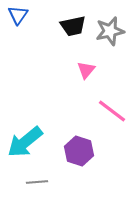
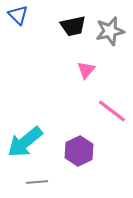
blue triangle: rotated 20 degrees counterclockwise
purple hexagon: rotated 16 degrees clockwise
